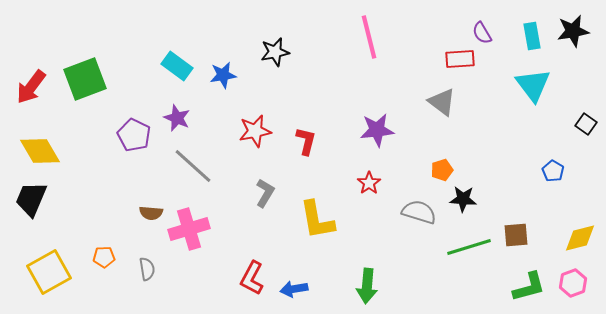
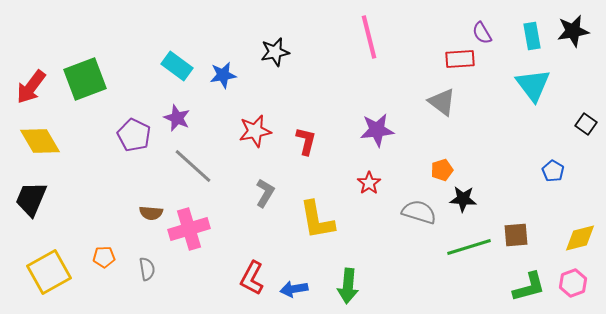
yellow diamond at (40, 151): moved 10 px up
green arrow at (367, 286): moved 19 px left
